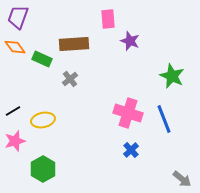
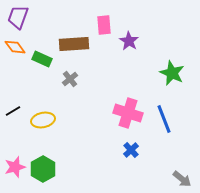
pink rectangle: moved 4 px left, 6 px down
purple star: moved 1 px left; rotated 12 degrees clockwise
green star: moved 3 px up
pink star: moved 26 px down
